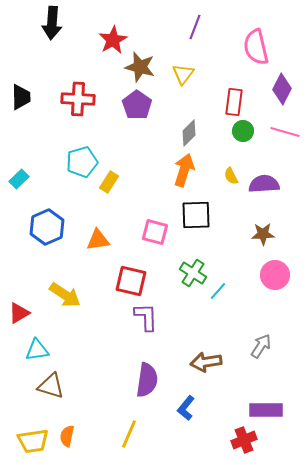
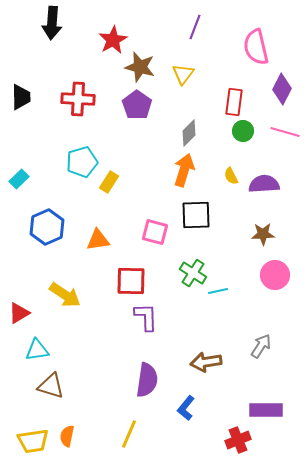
red square at (131, 281): rotated 12 degrees counterclockwise
cyan line at (218, 291): rotated 36 degrees clockwise
red cross at (244, 440): moved 6 px left
